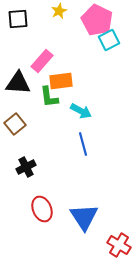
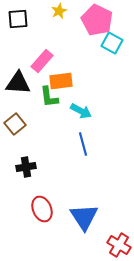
cyan square: moved 3 px right, 3 px down; rotated 35 degrees counterclockwise
black cross: rotated 18 degrees clockwise
